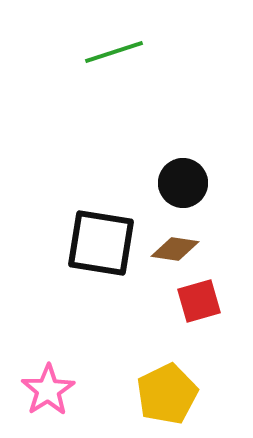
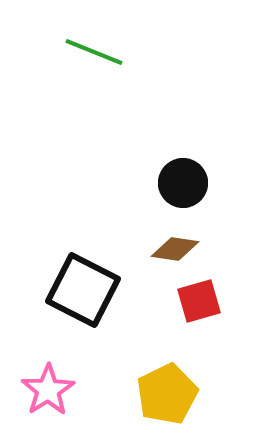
green line: moved 20 px left; rotated 40 degrees clockwise
black square: moved 18 px left, 47 px down; rotated 18 degrees clockwise
